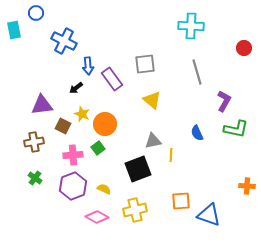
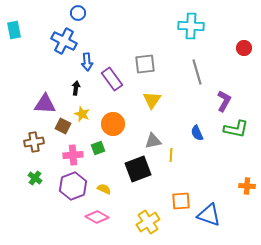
blue circle: moved 42 px right
blue arrow: moved 1 px left, 4 px up
black arrow: rotated 136 degrees clockwise
yellow triangle: rotated 24 degrees clockwise
purple triangle: moved 3 px right, 1 px up; rotated 10 degrees clockwise
orange circle: moved 8 px right
green square: rotated 16 degrees clockwise
yellow cross: moved 13 px right, 12 px down; rotated 20 degrees counterclockwise
